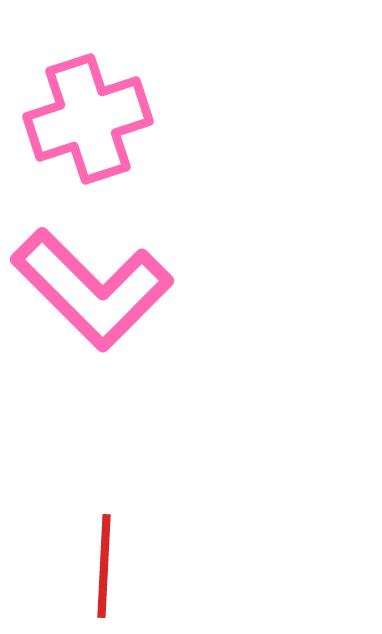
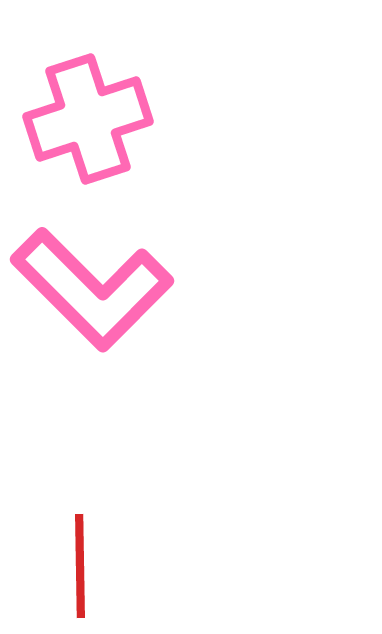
red line: moved 24 px left; rotated 4 degrees counterclockwise
